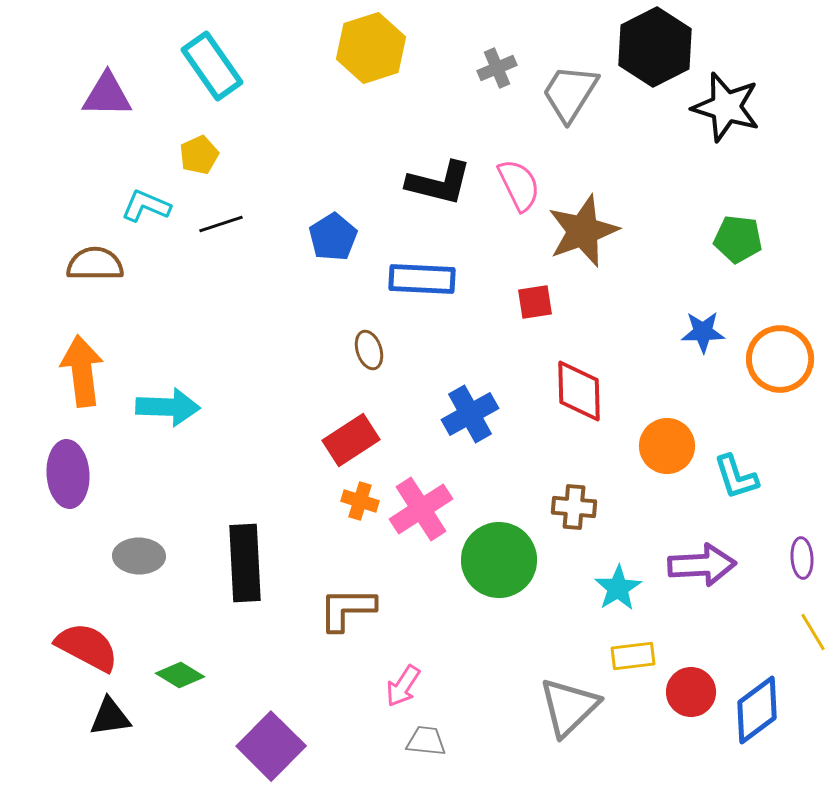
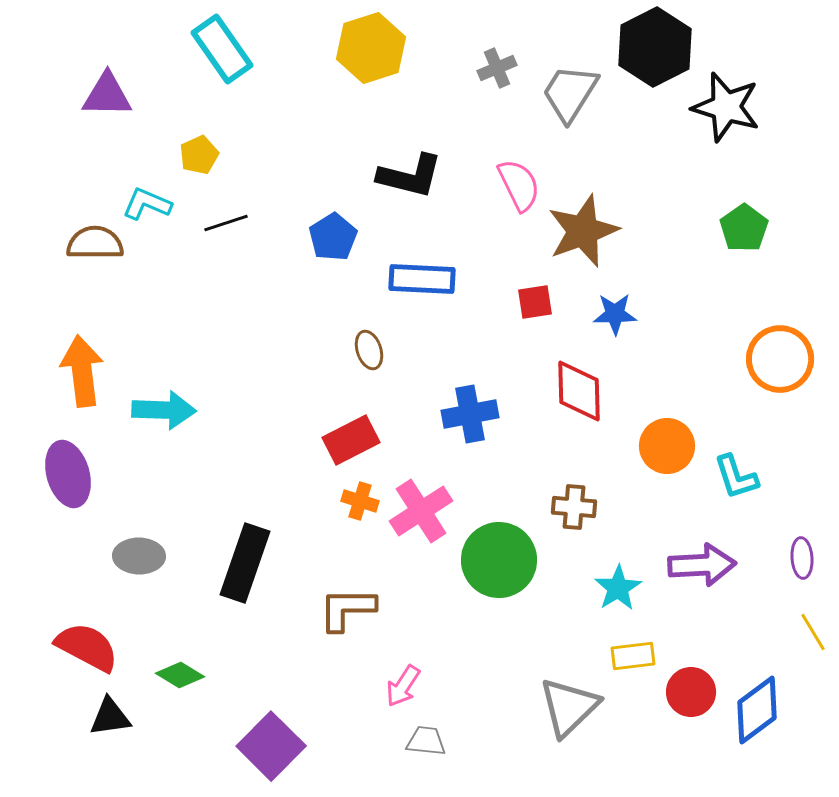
cyan rectangle at (212, 66): moved 10 px right, 17 px up
black L-shape at (439, 183): moved 29 px left, 7 px up
cyan L-shape at (146, 206): moved 1 px right, 2 px up
black line at (221, 224): moved 5 px right, 1 px up
green pentagon at (738, 239): moved 6 px right, 11 px up; rotated 30 degrees clockwise
brown semicircle at (95, 264): moved 21 px up
blue star at (703, 332): moved 88 px left, 18 px up
cyan arrow at (168, 407): moved 4 px left, 3 px down
blue cross at (470, 414): rotated 18 degrees clockwise
red rectangle at (351, 440): rotated 6 degrees clockwise
purple ellipse at (68, 474): rotated 12 degrees counterclockwise
pink cross at (421, 509): moved 2 px down
black rectangle at (245, 563): rotated 22 degrees clockwise
